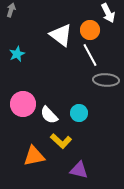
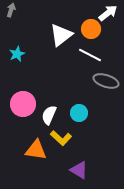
white arrow: rotated 102 degrees counterclockwise
orange circle: moved 1 px right, 1 px up
white triangle: rotated 45 degrees clockwise
white line: rotated 35 degrees counterclockwise
gray ellipse: moved 1 px down; rotated 15 degrees clockwise
white semicircle: rotated 66 degrees clockwise
yellow L-shape: moved 3 px up
orange triangle: moved 2 px right, 6 px up; rotated 20 degrees clockwise
purple triangle: rotated 18 degrees clockwise
